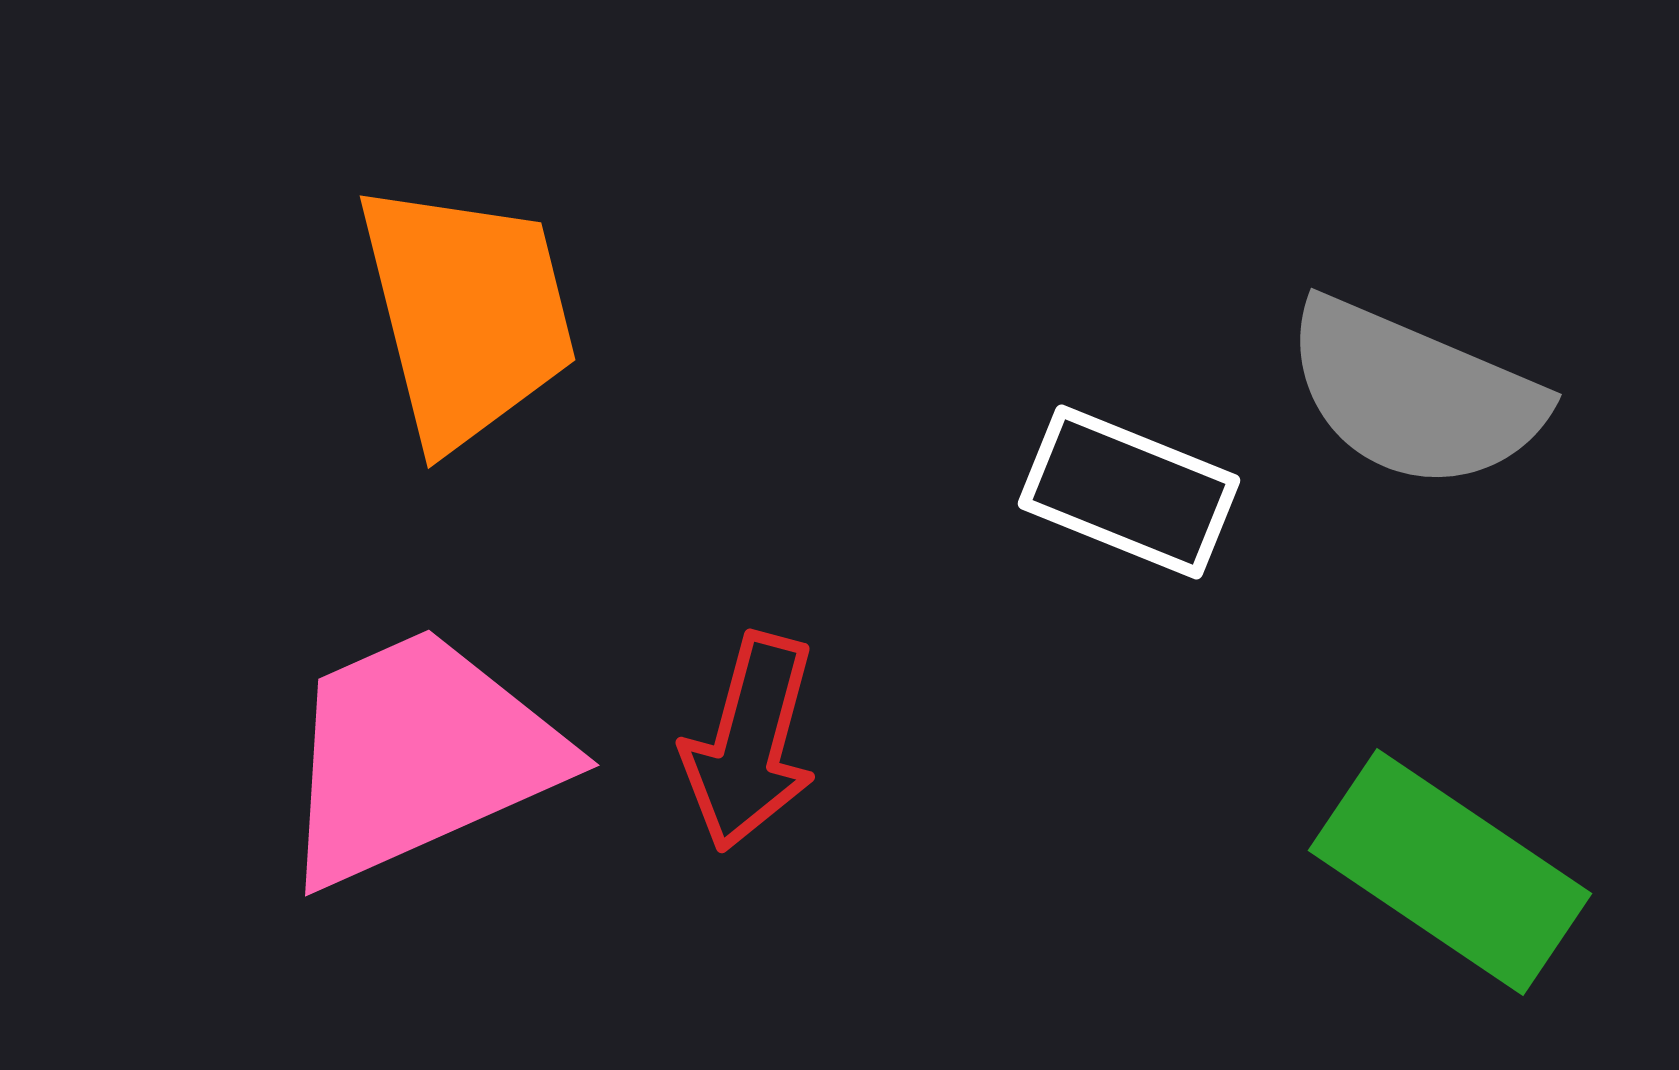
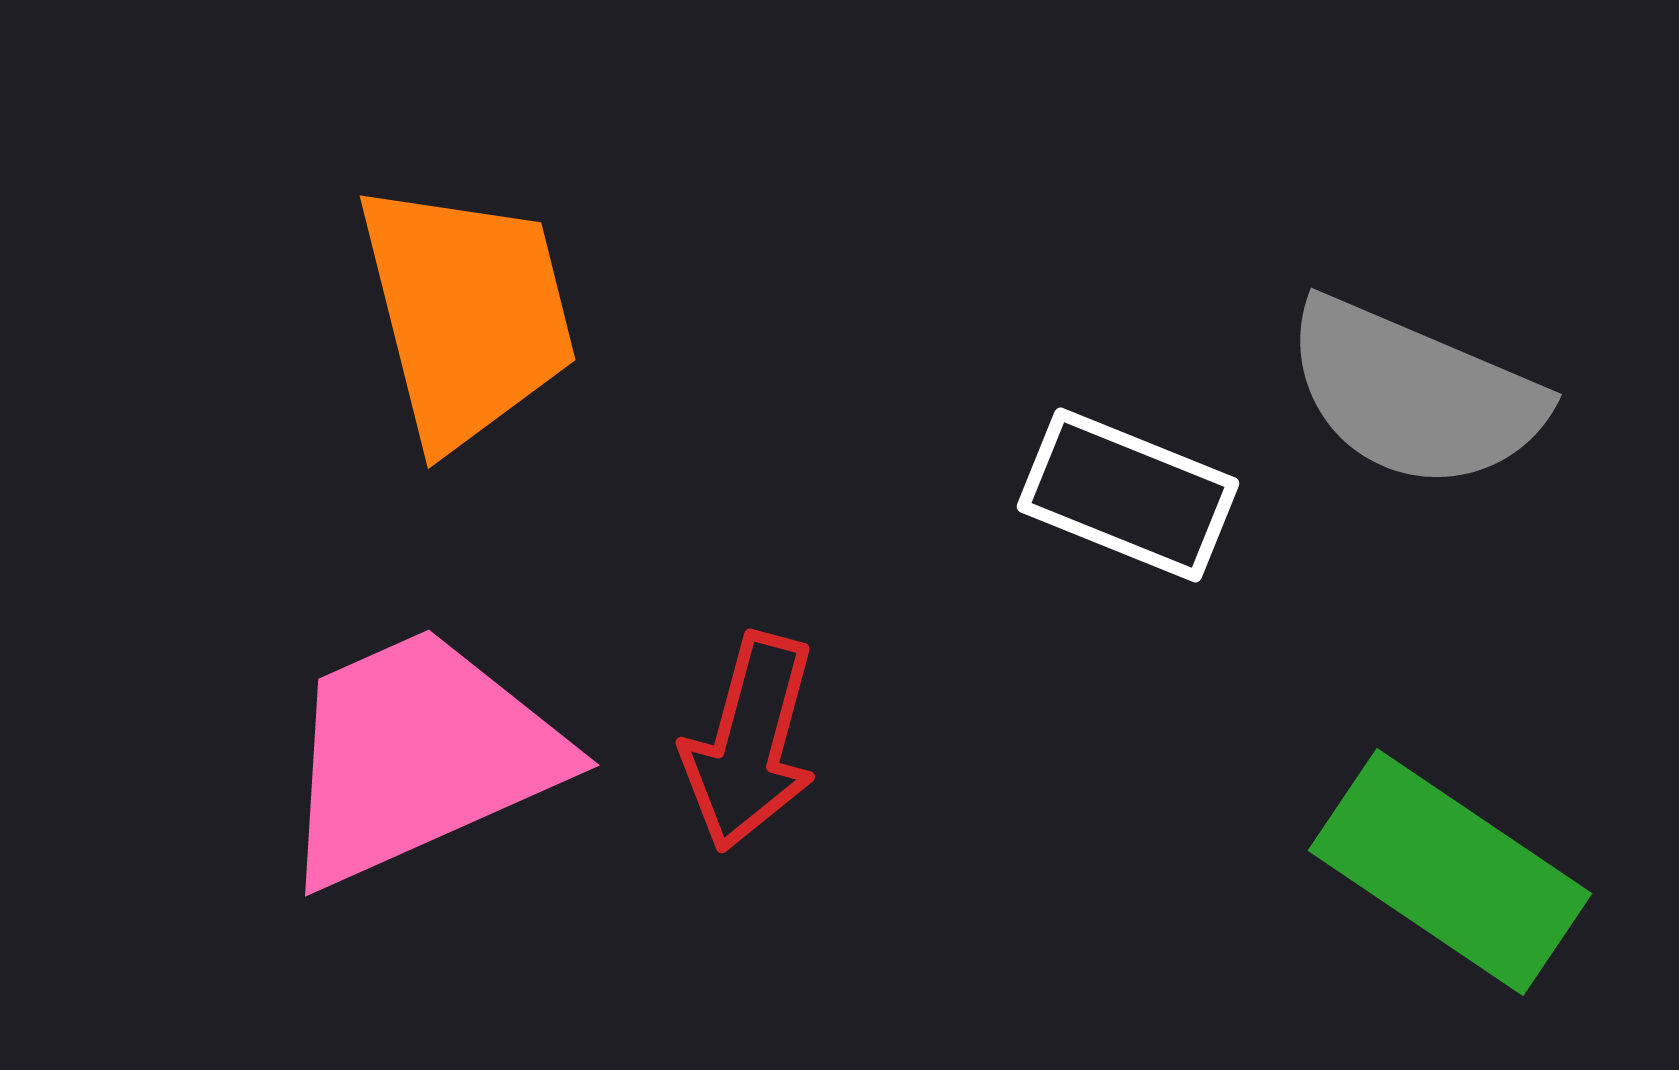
white rectangle: moved 1 px left, 3 px down
